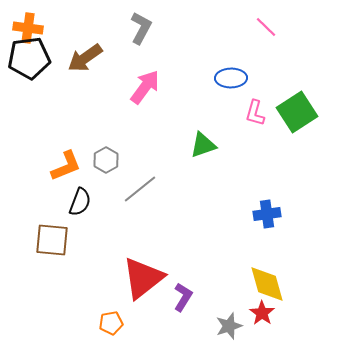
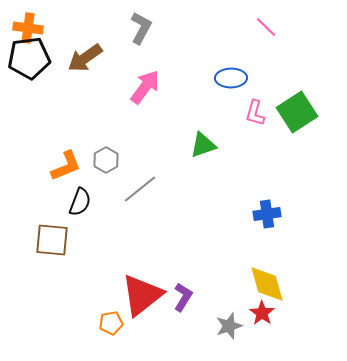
red triangle: moved 1 px left, 17 px down
